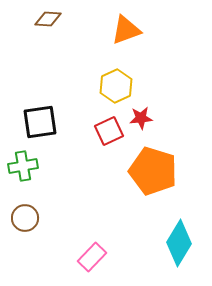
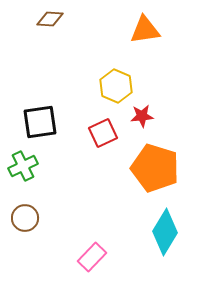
brown diamond: moved 2 px right
orange triangle: moved 19 px right; rotated 12 degrees clockwise
yellow hexagon: rotated 12 degrees counterclockwise
red star: moved 1 px right, 2 px up
red square: moved 6 px left, 2 px down
green cross: rotated 16 degrees counterclockwise
orange pentagon: moved 2 px right, 3 px up
cyan diamond: moved 14 px left, 11 px up
